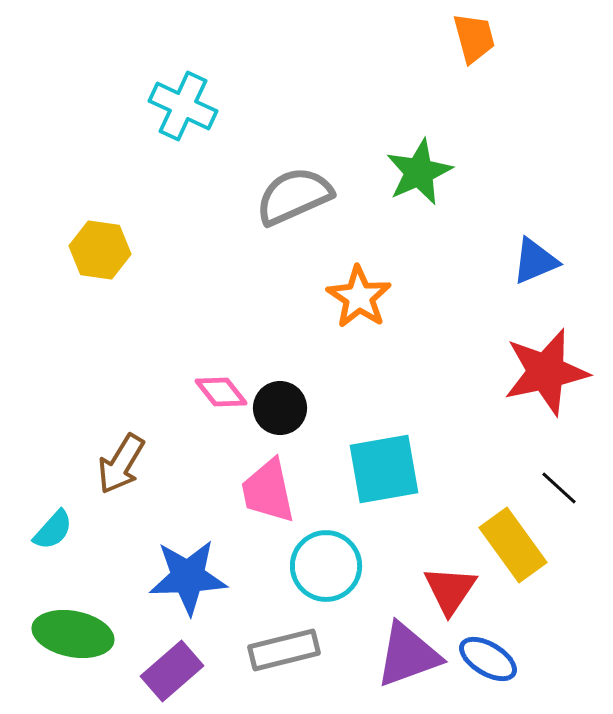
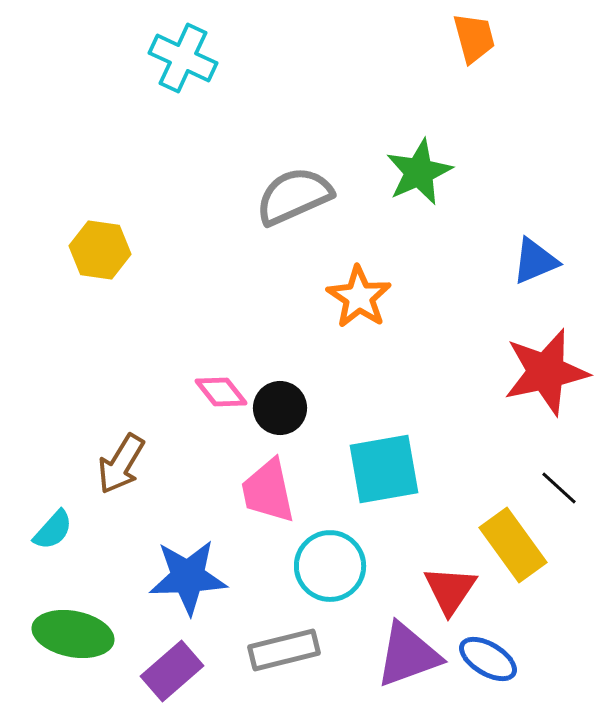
cyan cross: moved 48 px up
cyan circle: moved 4 px right
